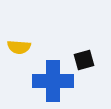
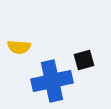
blue cross: moved 1 px left; rotated 12 degrees counterclockwise
